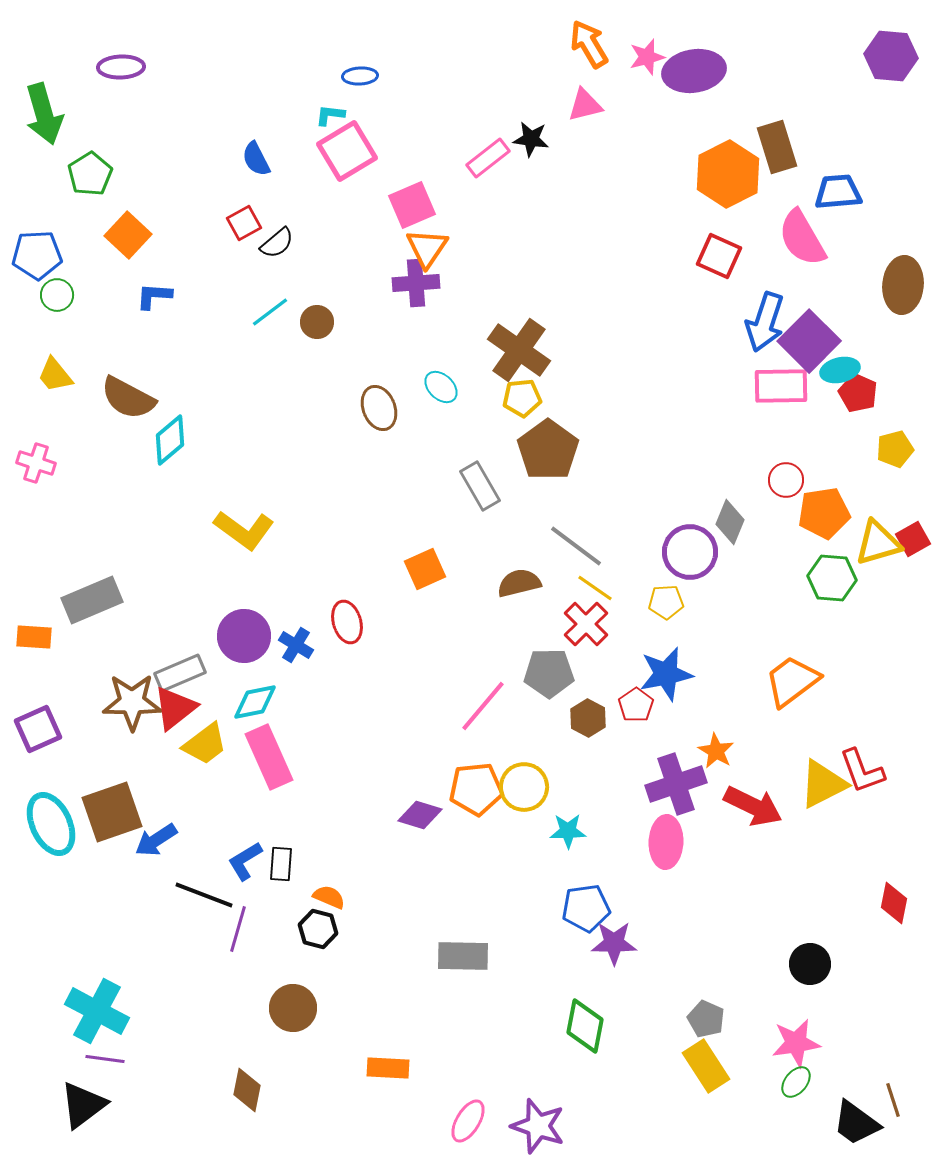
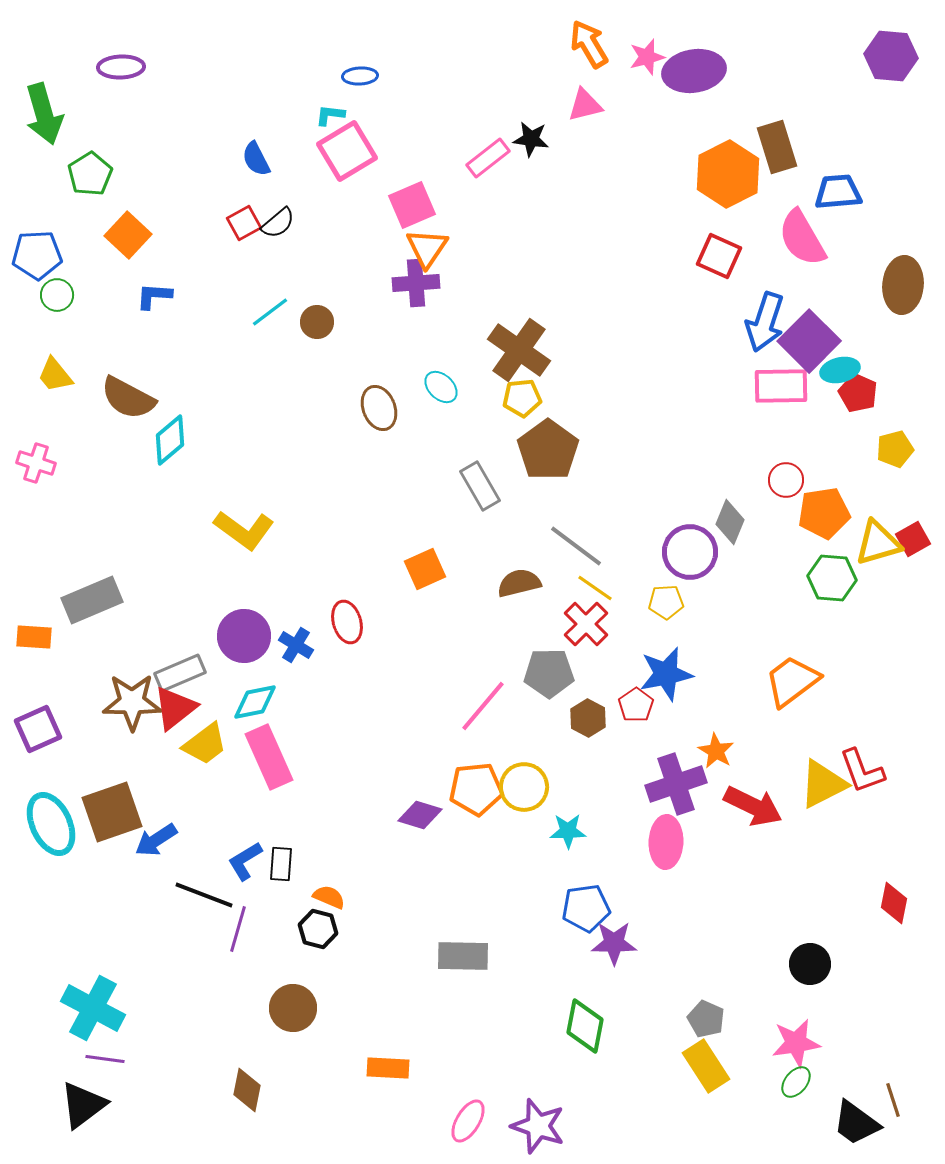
black semicircle at (277, 243): moved 1 px right, 20 px up
cyan cross at (97, 1011): moved 4 px left, 3 px up
